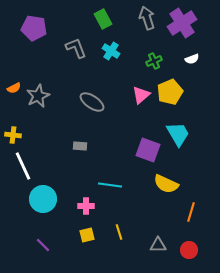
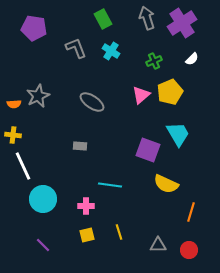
white semicircle: rotated 24 degrees counterclockwise
orange semicircle: moved 16 px down; rotated 24 degrees clockwise
